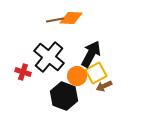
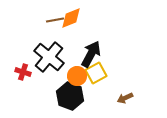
orange diamond: rotated 25 degrees counterclockwise
brown arrow: moved 21 px right, 12 px down
black hexagon: moved 6 px right
